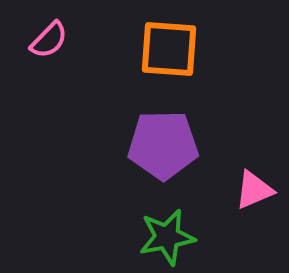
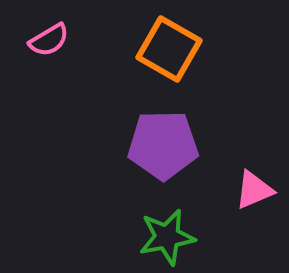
pink semicircle: rotated 15 degrees clockwise
orange square: rotated 26 degrees clockwise
